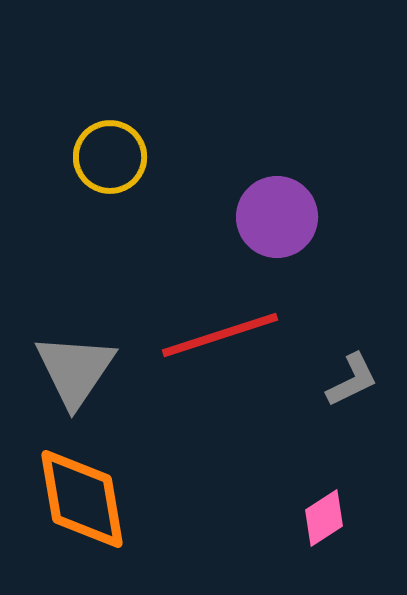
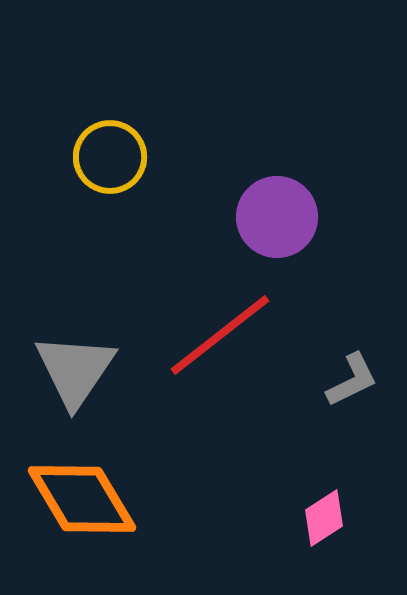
red line: rotated 20 degrees counterclockwise
orange diamond: rotated 21 degrees counterclockwise
